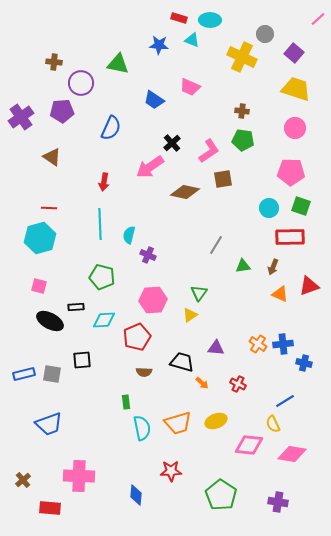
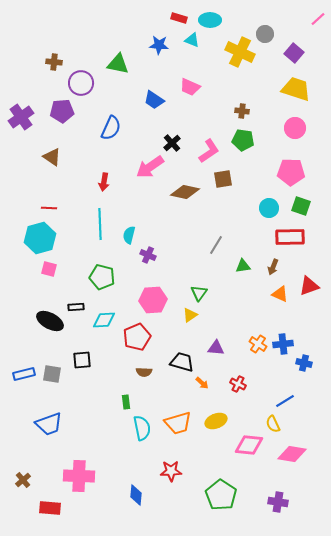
yellow cross at (242, 57): moved 2 px left, 5 px up
pink square at (39, 286): moved 10 px right, 17 px up
